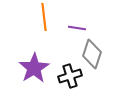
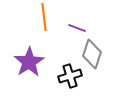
purple line: rotated 12 degrees clockwise
purple star: moved 5 px left, 6 px up
